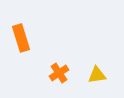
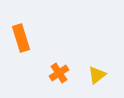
yellow triangle: rotated 30 degrees counterclockwise
